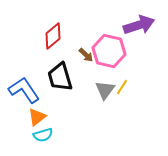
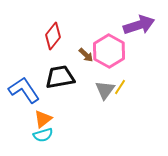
red diamond: rotated 12 degrees counterclockwise
pink hexagon: rotated 16 degrees clockwise
black trapezoid: rotated 96 degrees clockwise
yellow line: moved 2 px left
orange triangle: moved 6 px right, 2 px down
